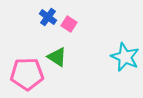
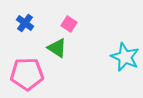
blue cross: moved 23 px left, 6 px down
green triangle: moved 9 px up
